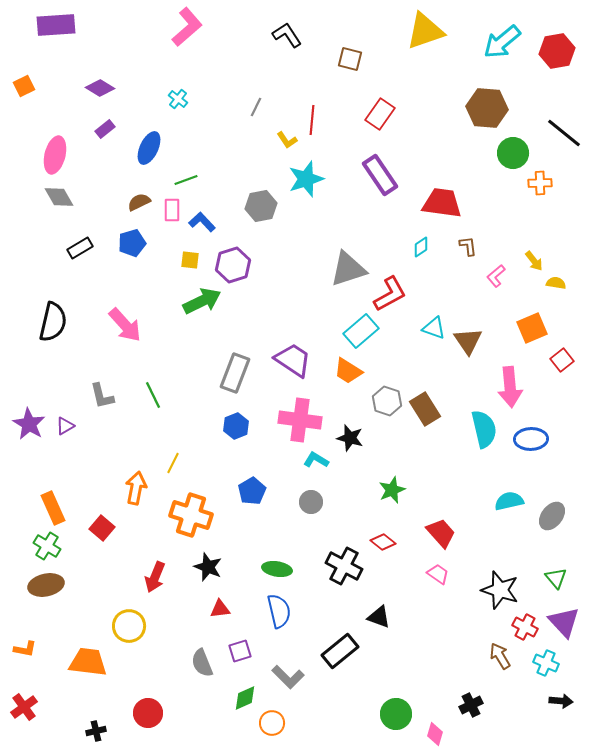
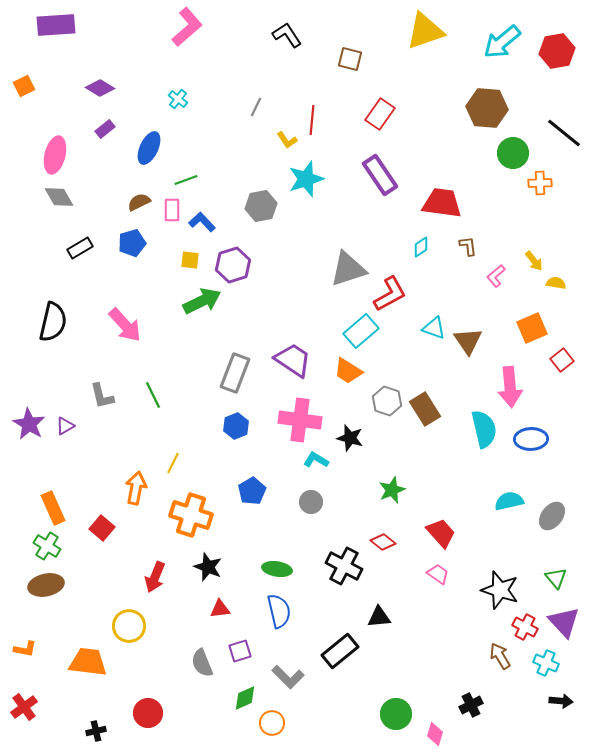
black triangle at (379, 617): rotated 25 degrees counterclockwise
